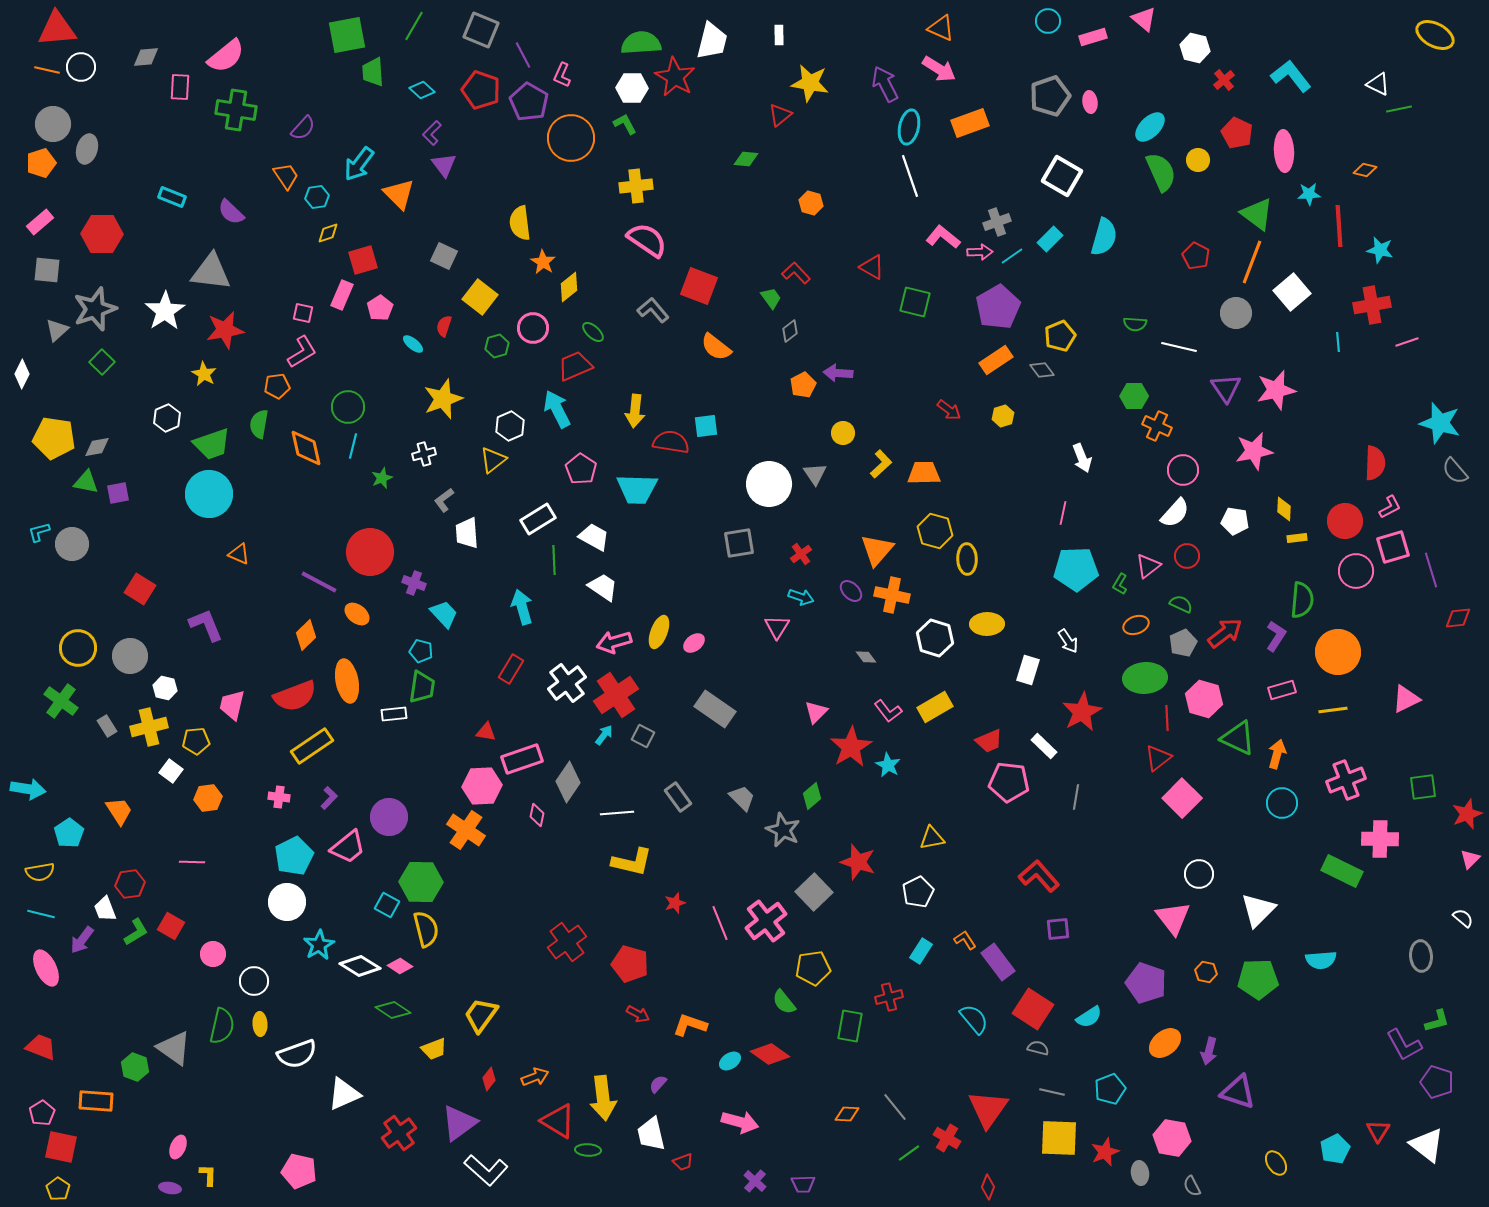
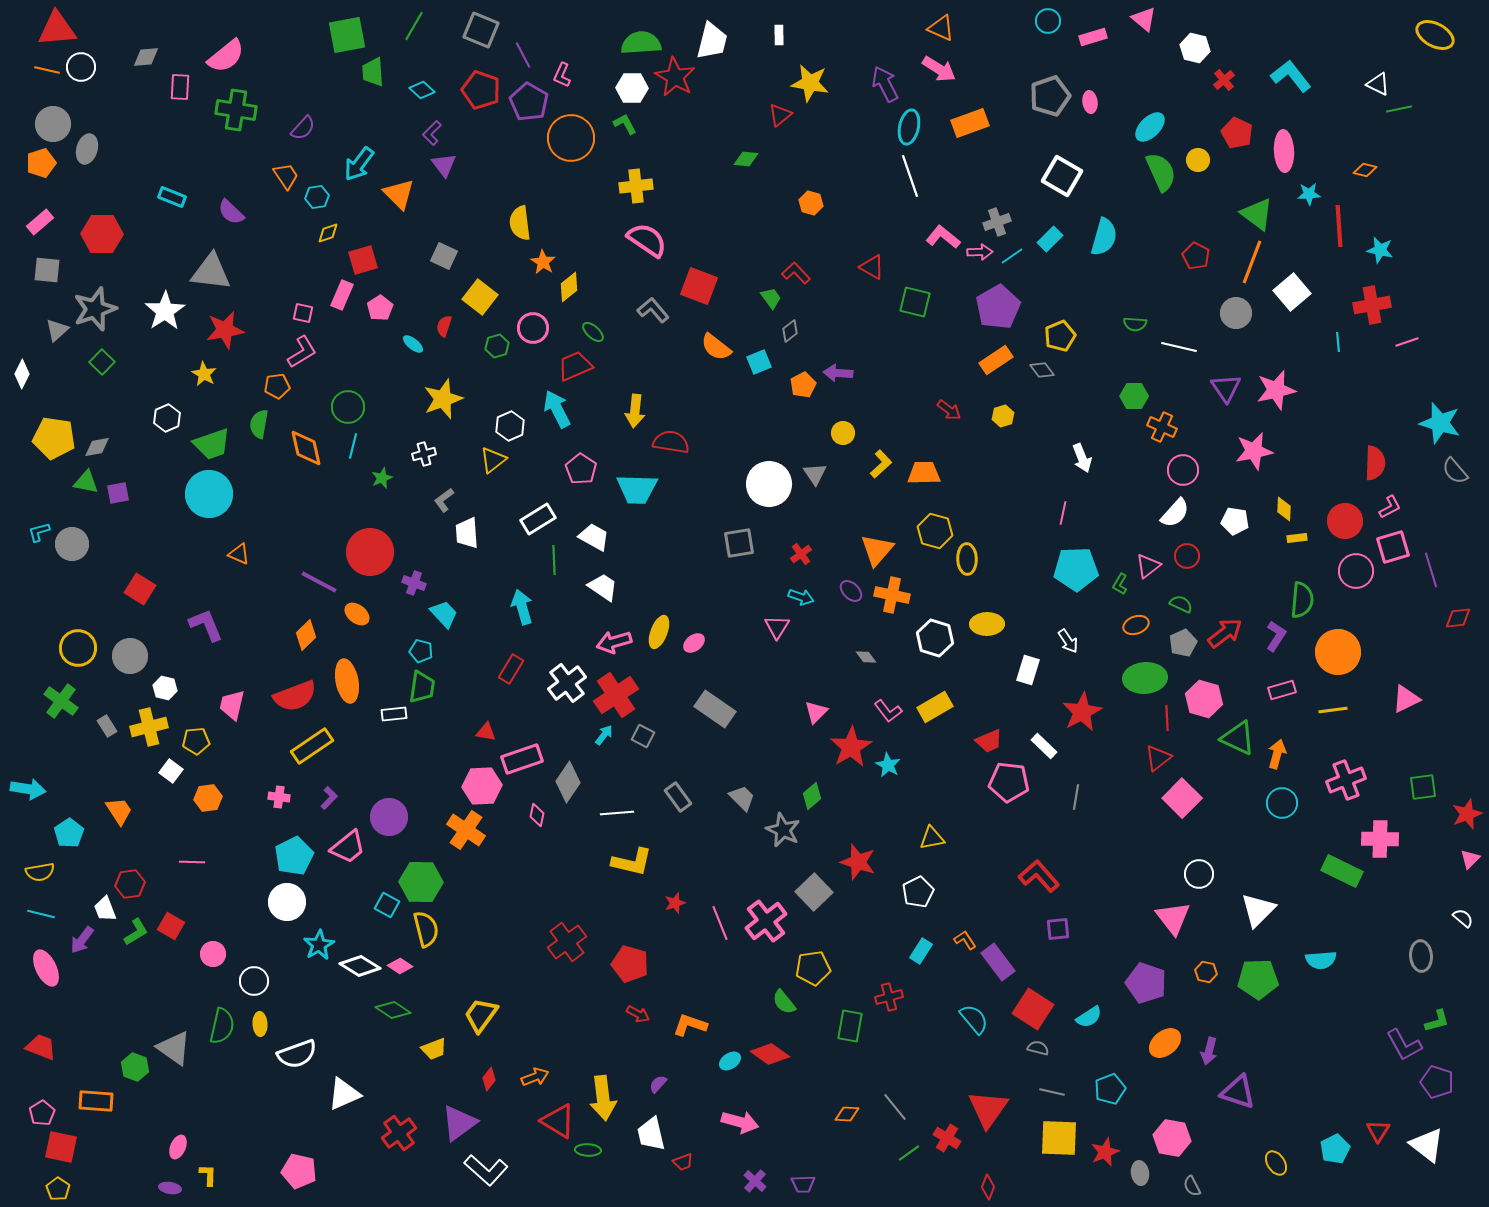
cyan square at (706, 426): moved 53 px right, 64 px up; rotated 15 degrees counterclockwise
orange cross at (1157, 426): moved 5 px right, 1 px down
